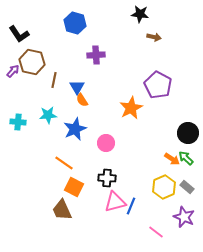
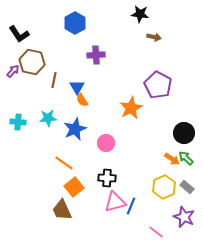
blue hexagon: rotated 15 degrees clockwise
cyan star: moved 3 px down
black circle: moved 4 px left
orange square: rotated 24 degrees clockwise
